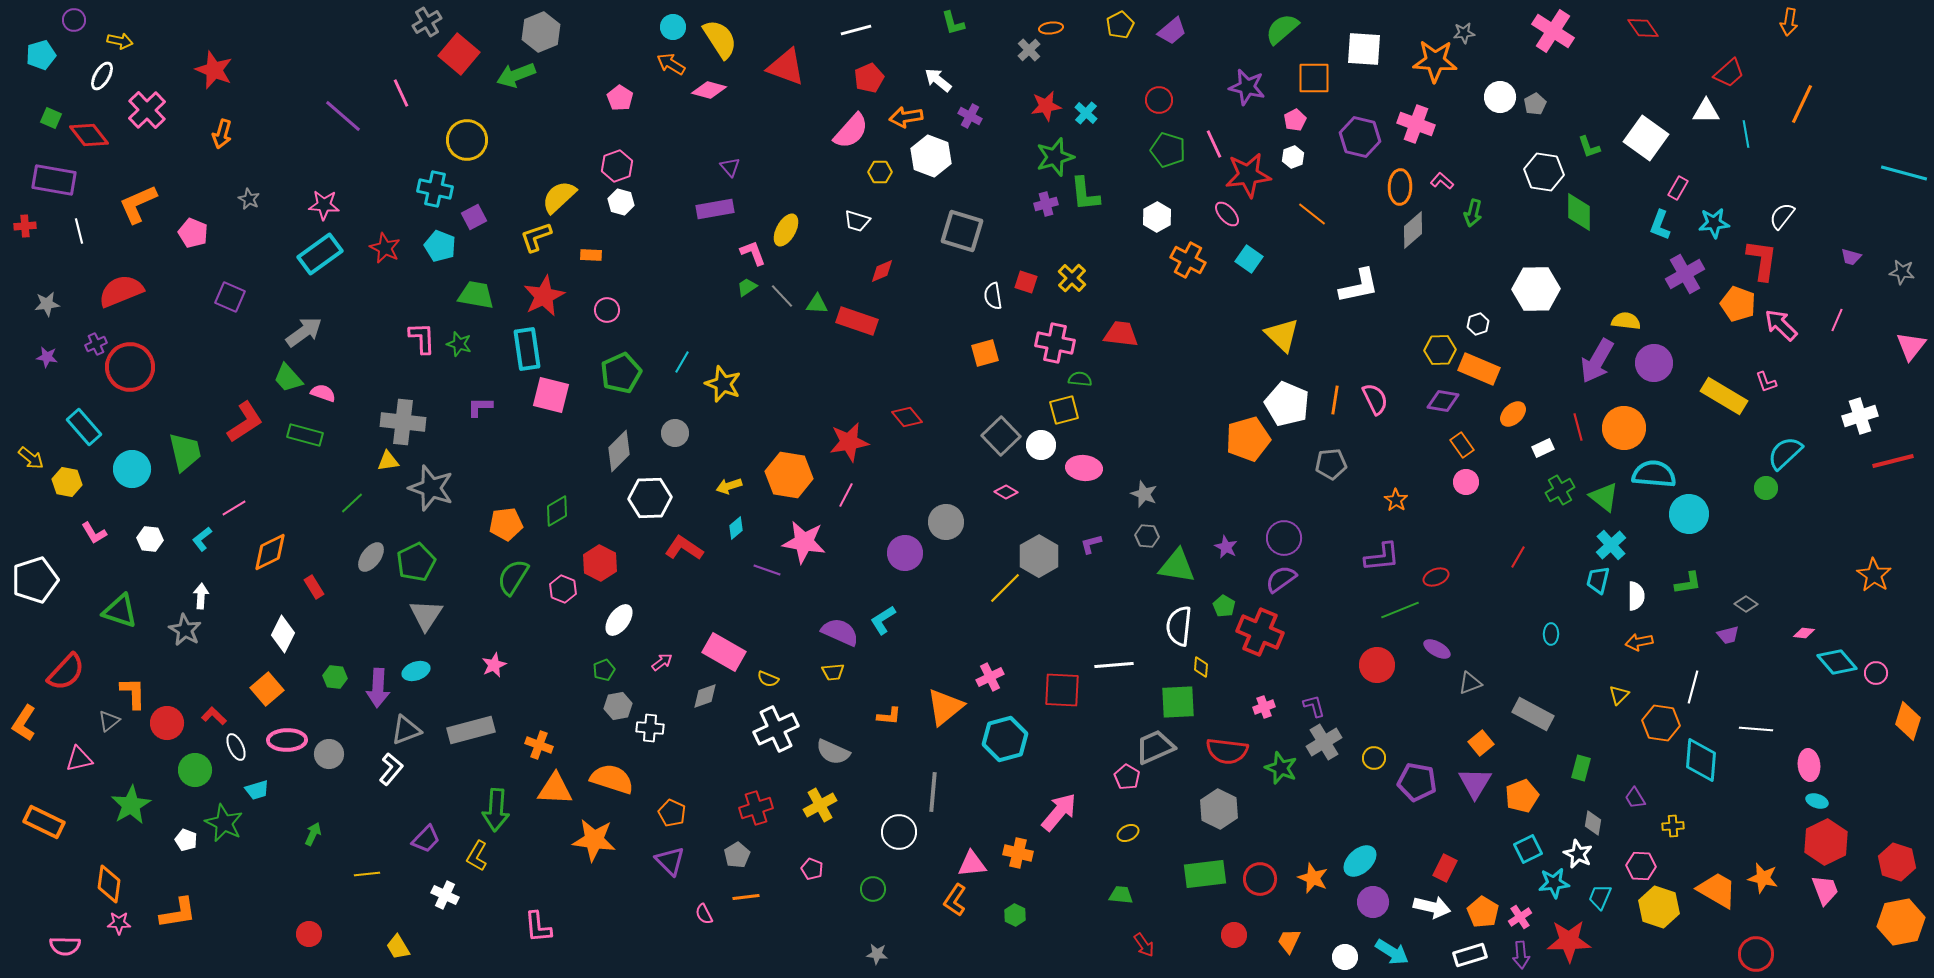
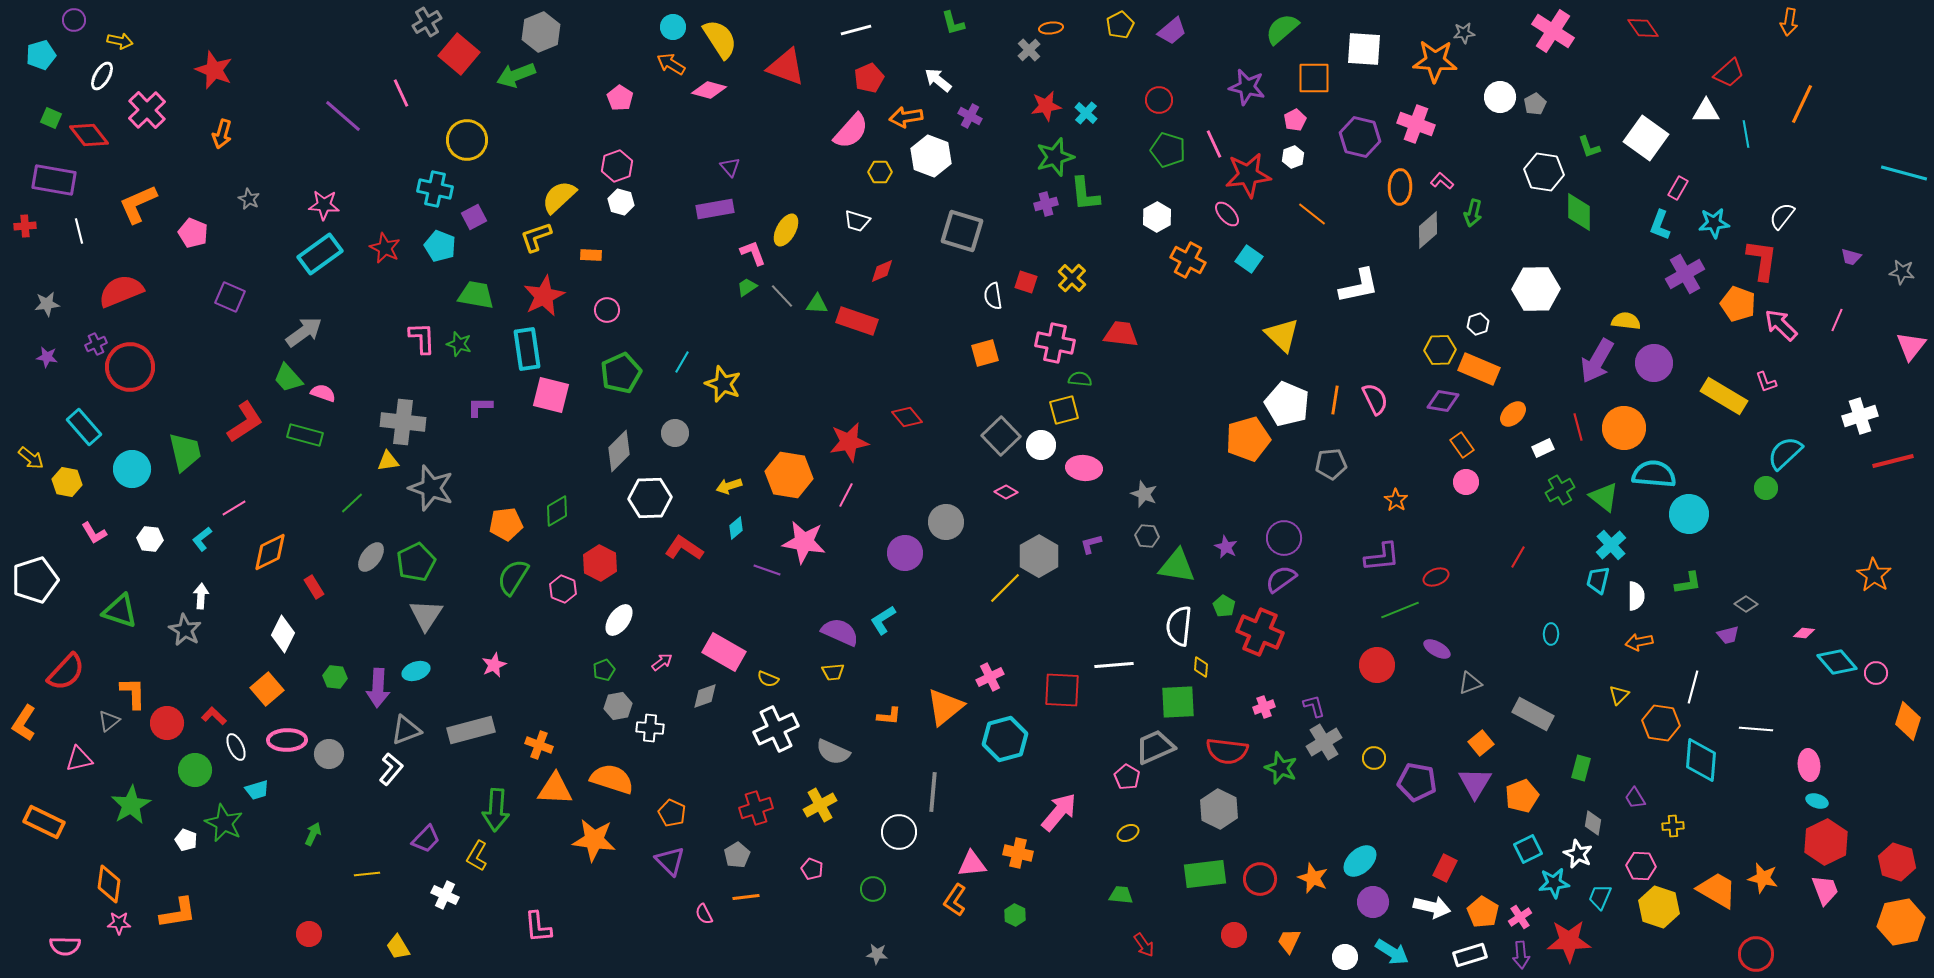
gray diamond at (1413, 230): moved 15 px right
